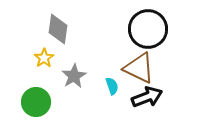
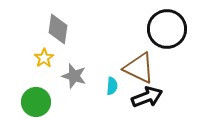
black circle: moved 19 px right
gray star: rotated 25 degrees counterclockwise
cyan semicircle: rotated 24 degrees clockwise
